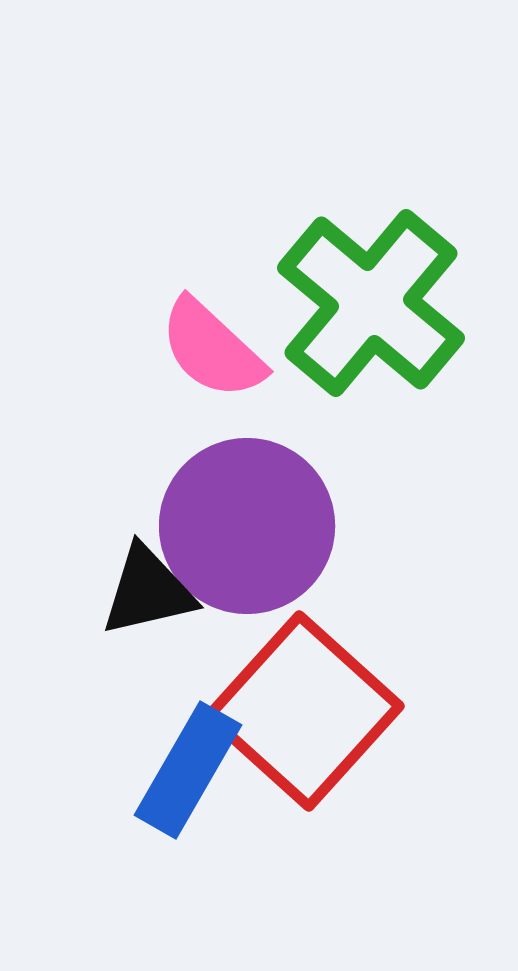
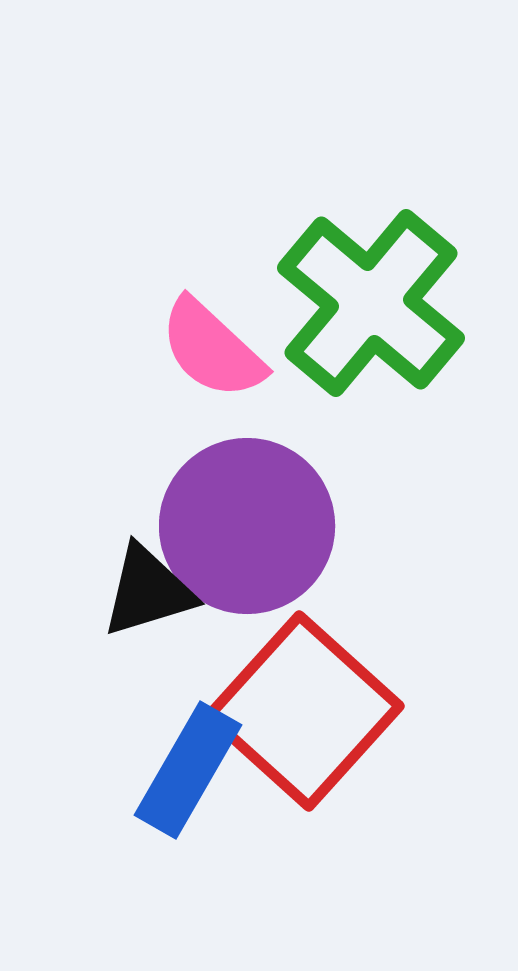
black triangle: rotated 4 degrees counterclockwise
